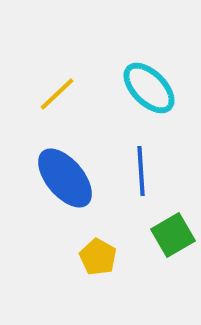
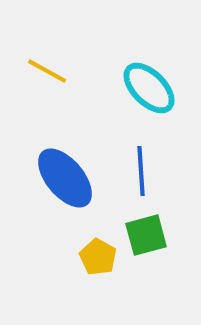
yellow line: moved 10 px left, 23 px up; rotated 72 degrees clockwise
green square: moved 27 px left; rotated 15 degrees clockwise
